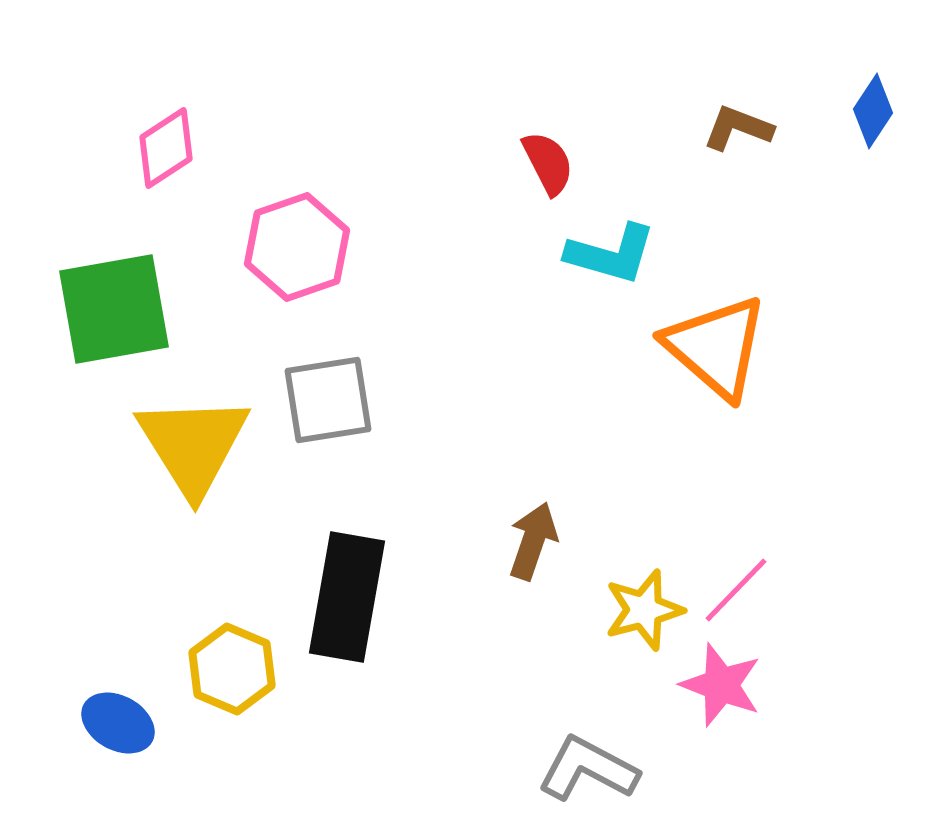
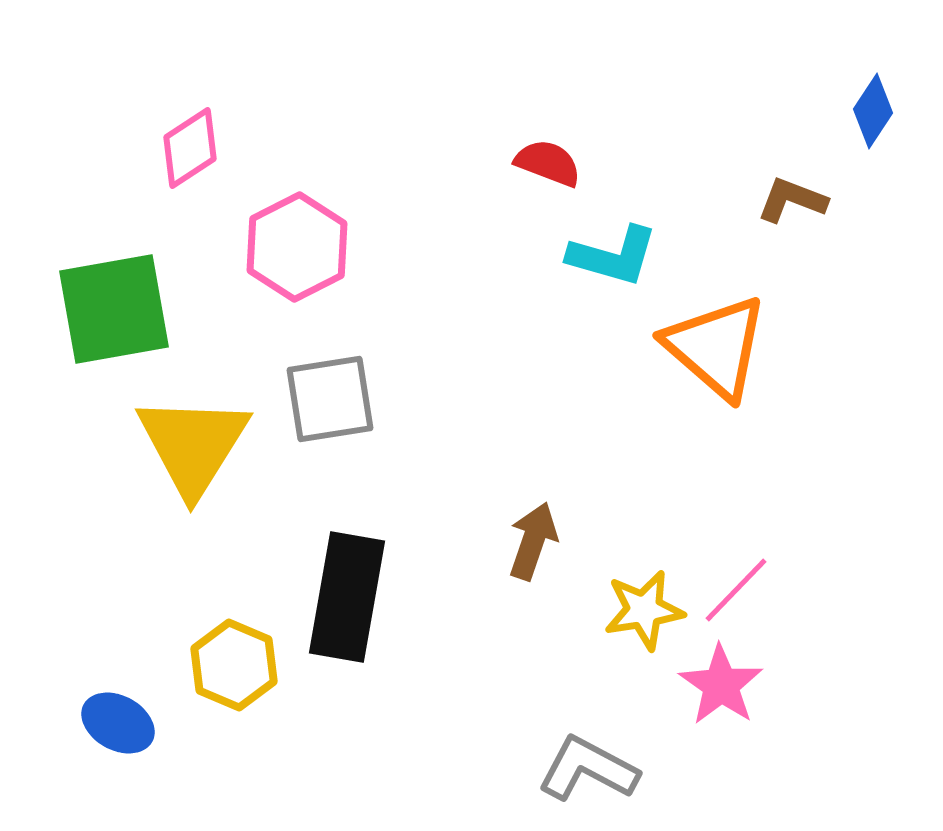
brown L-shape: moved 54 px right, 72 px down
pink diamond: moved 24 px right
red semicircle: rotated 42 degrees counterclockwise
pink hexagon: rotated 8 degrees counterclockwise
cyan L-shape: moved 2 px right, 2 px down
gray square: moved 2 px right, 1 px up
yellow triangle: rotated 4 degrees clockwise
yellow star: rotated 6 degrees clockwise
yellow hexagon: moved 2 px right, 4 px up
pink star: rotated 14 degrees clockwise
